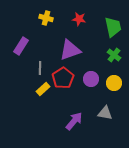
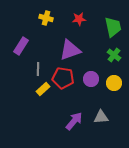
red star: rotated 16 degrees counterclockwise
gray line: moved 2 px left, 1 px down
red pentagon: rotated 30 degrees counterclockwise
gray triangle: moved 4 px left, 4 px down; rotated 14 degrees counterclockwise
